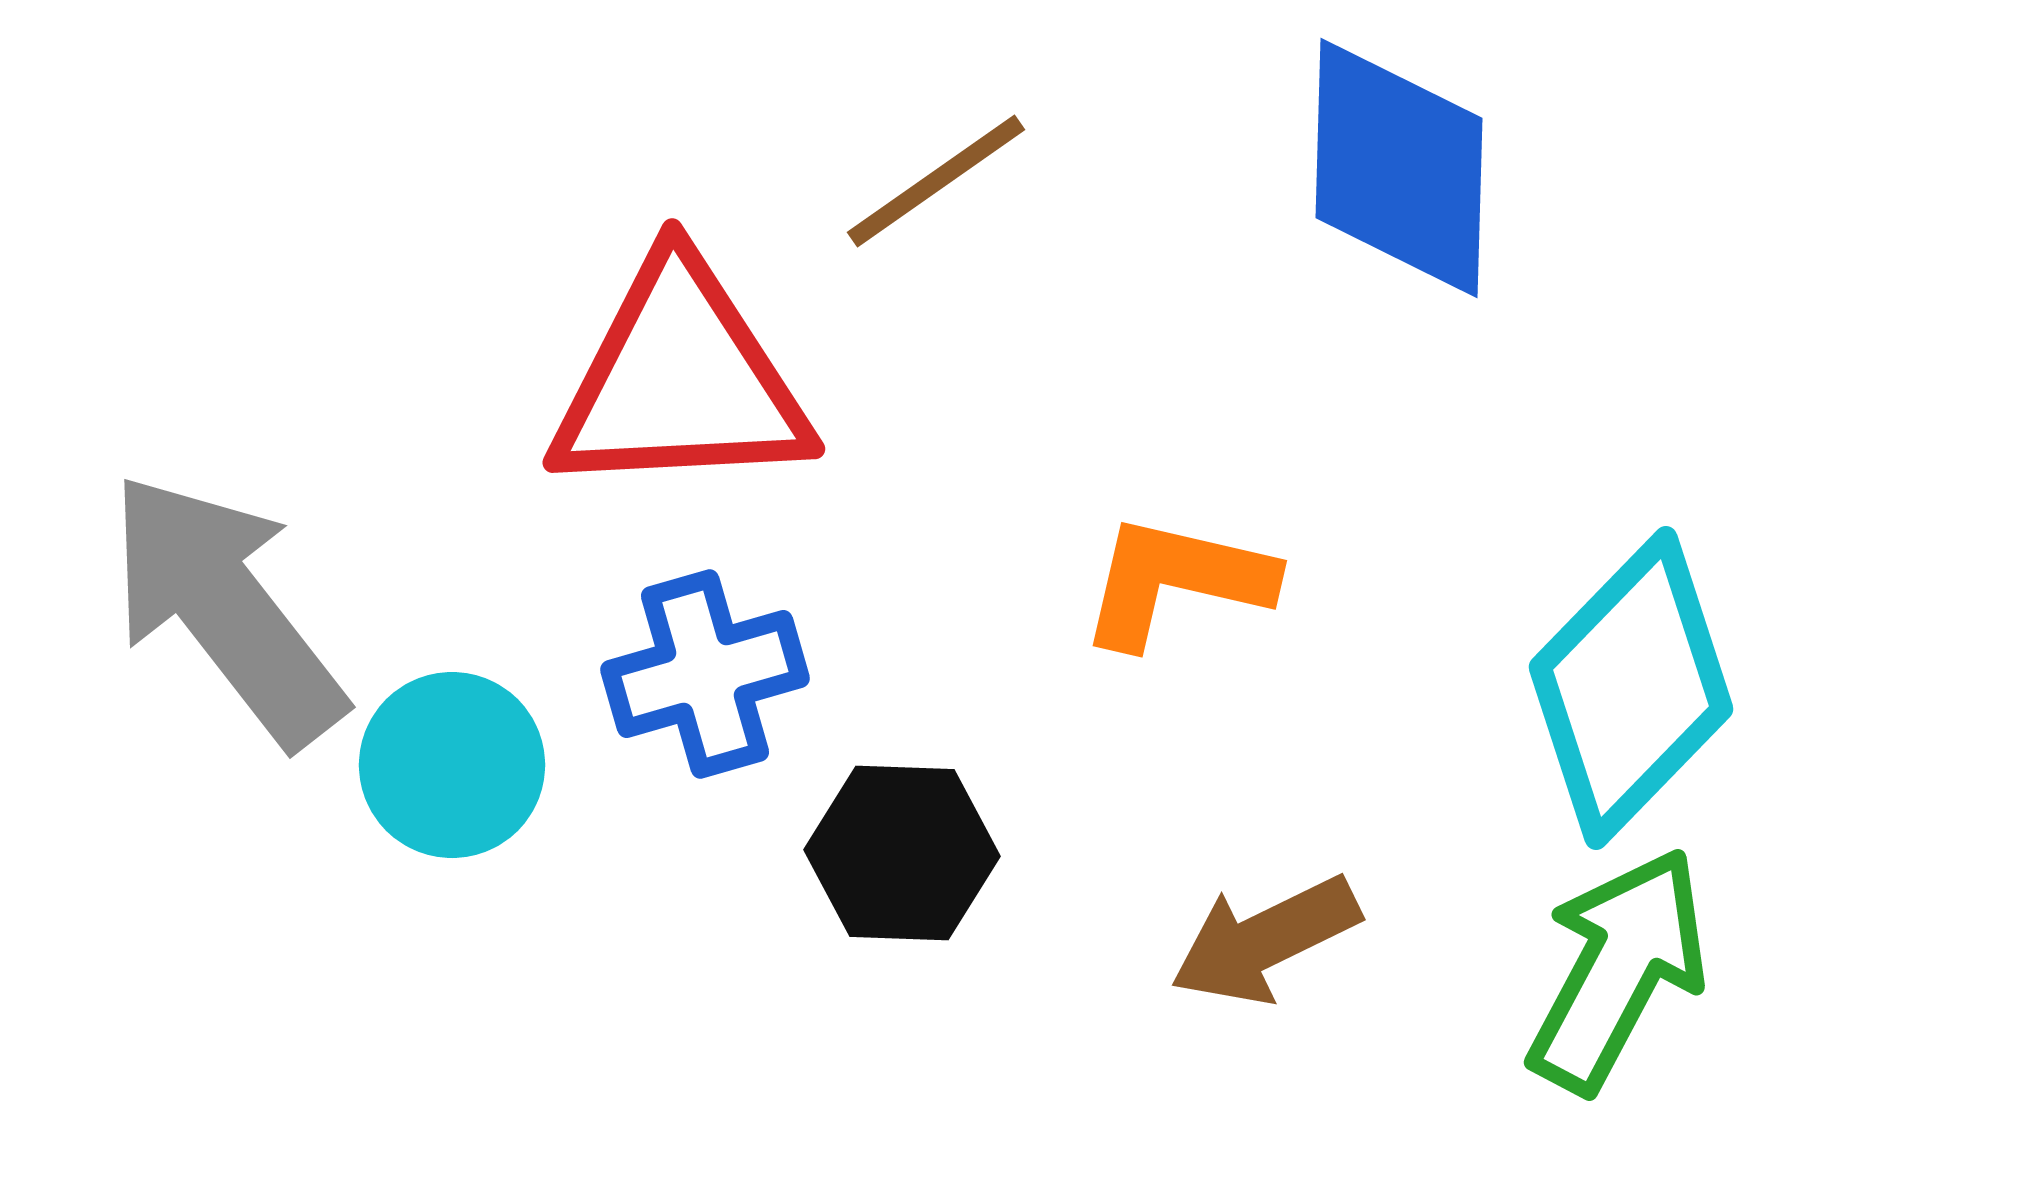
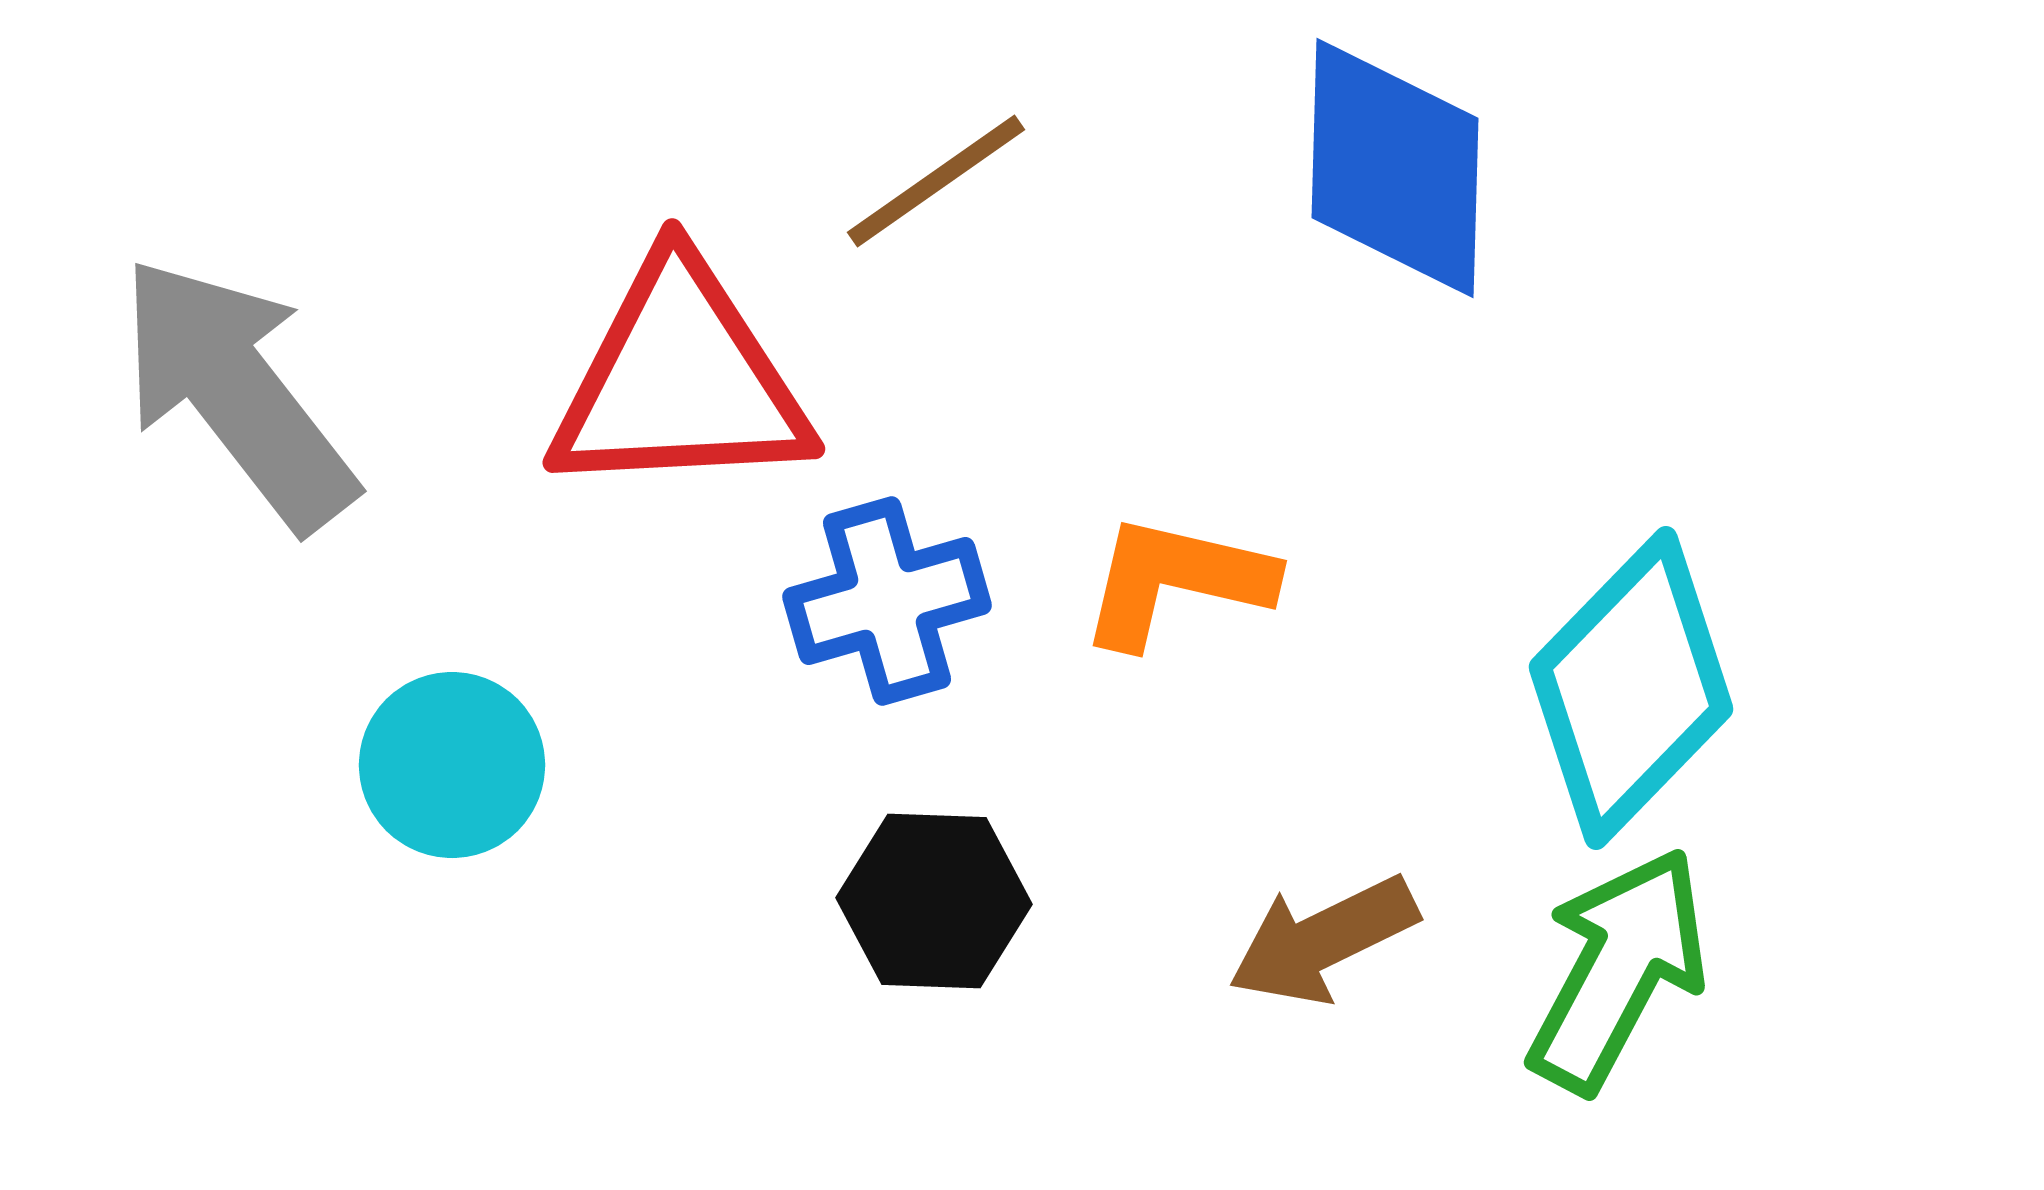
blue diamond: moved 4 px left
gray arrow: moved 11 px right, 216 px up
blue cross: moved 182 px right, 73 px up
black hexagon: moved 32 px right, 48 px down
brown arrow: moved 58 px right
